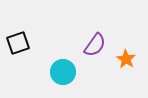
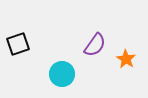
black square: moved 1 px down
cyan circle: moved 1 px left, 2 px down
